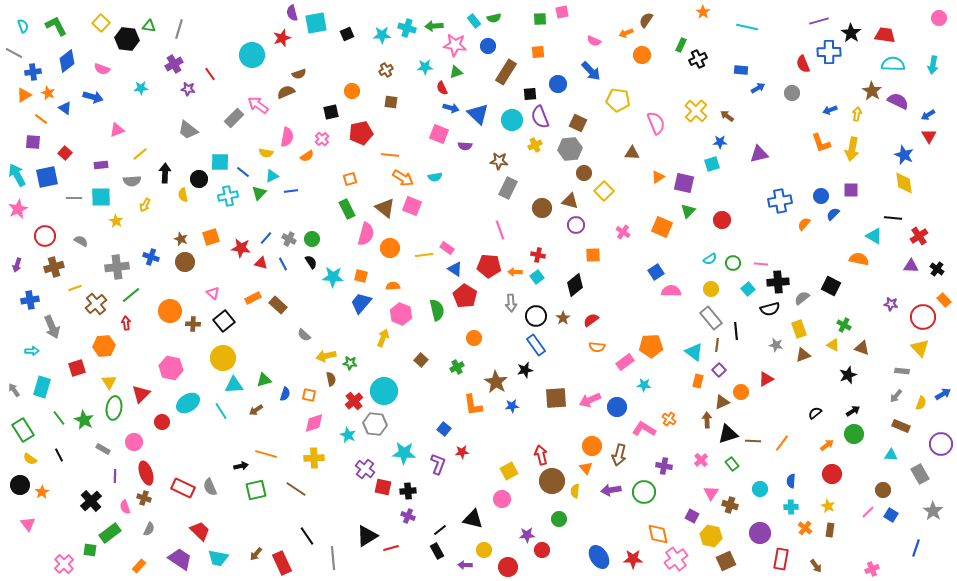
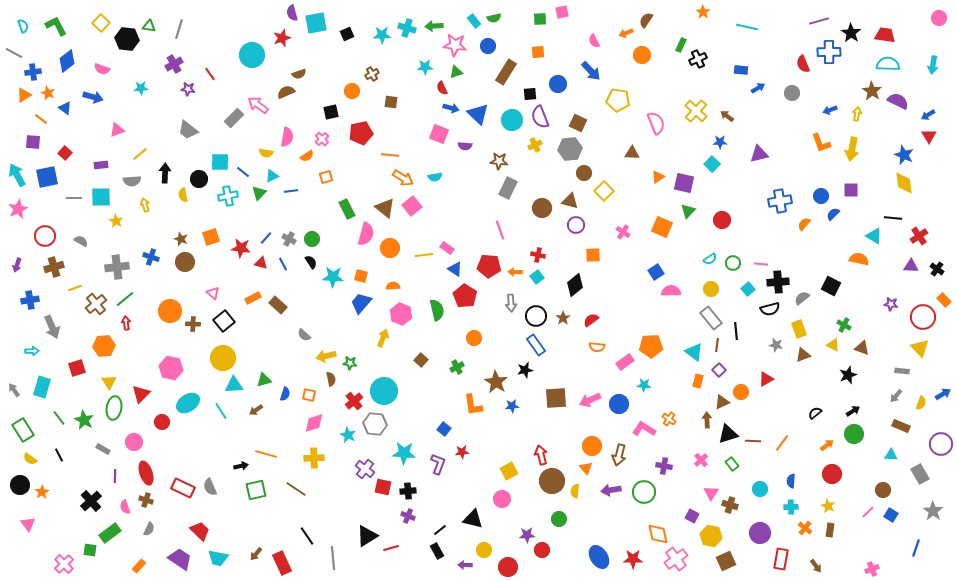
pink semicircle at (594, 41): rotated 40 degrees clockwise
cyan semicircle at (893, 64): moved 5 px left
brown cross at (386, 70): moved 14 px left, 4 px down
cyan square at (712, 164): rotated 28 degrees counterclockwise
orange square at (350, 179): moved 24 px left, 2 px up
yellow arrow at (145, 205): rotated 136 degrees clockwise
pink square at (412, 206): rotated 30 degrees clockwise
green line at (131, 295): moved 6 px left, 4 px down
blue circle at (617, 407): moved 2 px right, 3 px up
brown cross at (144, 498): moved 2 px right, 2 px down
